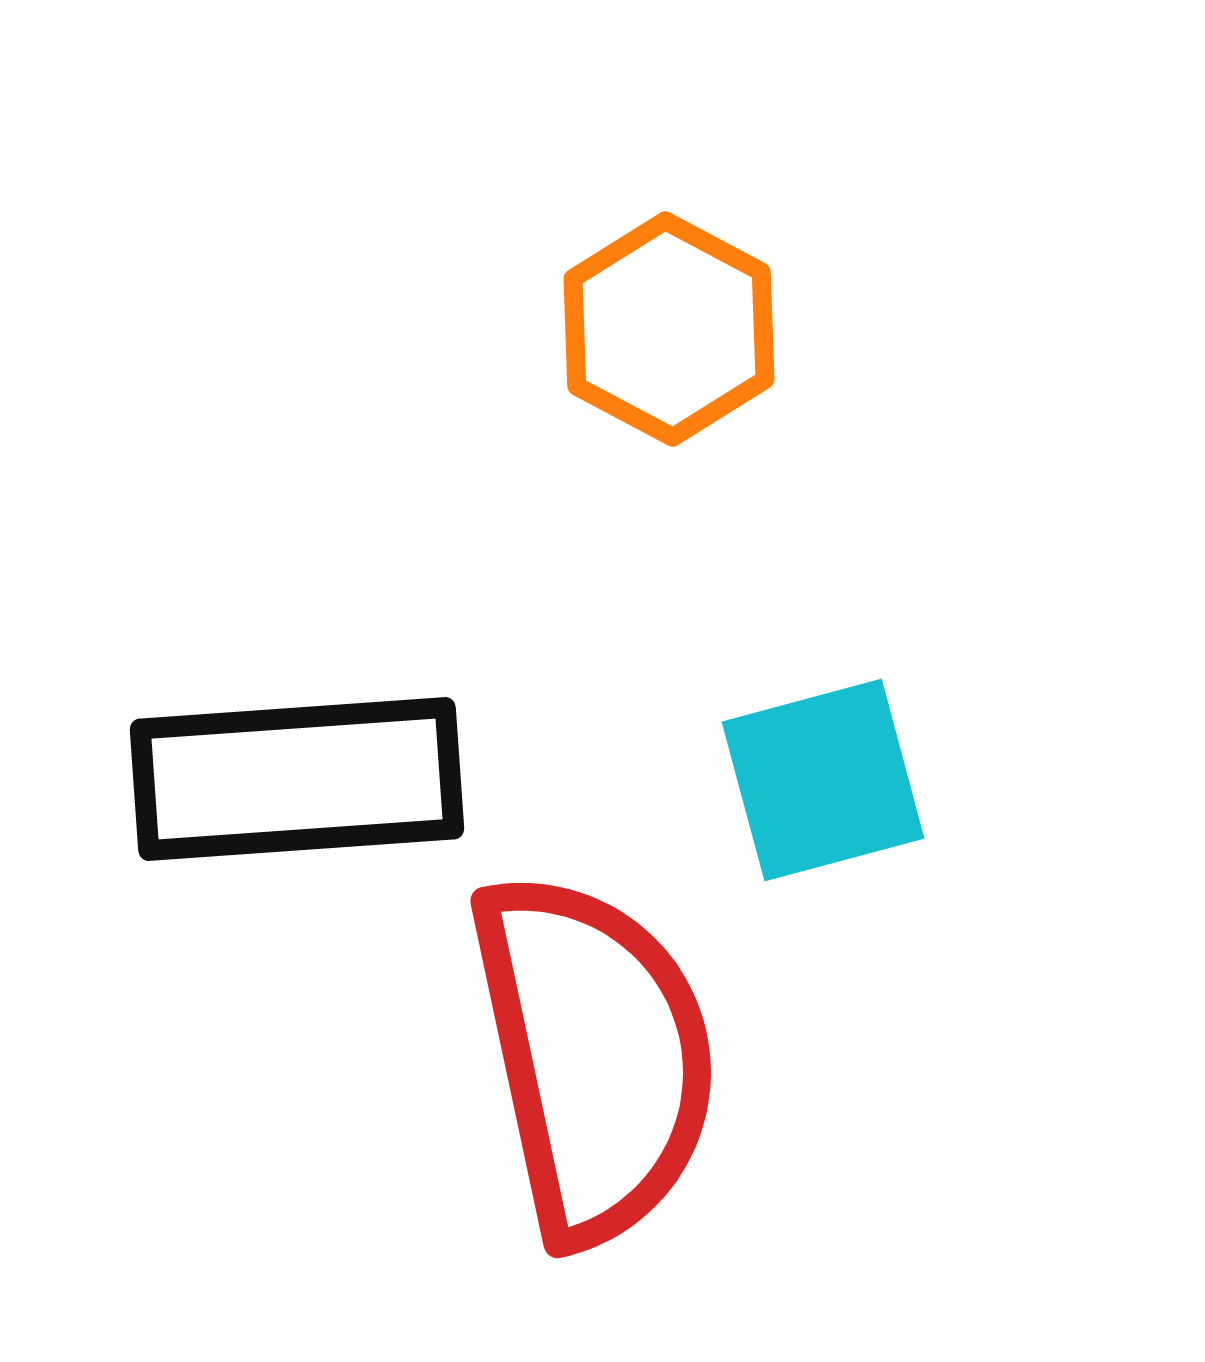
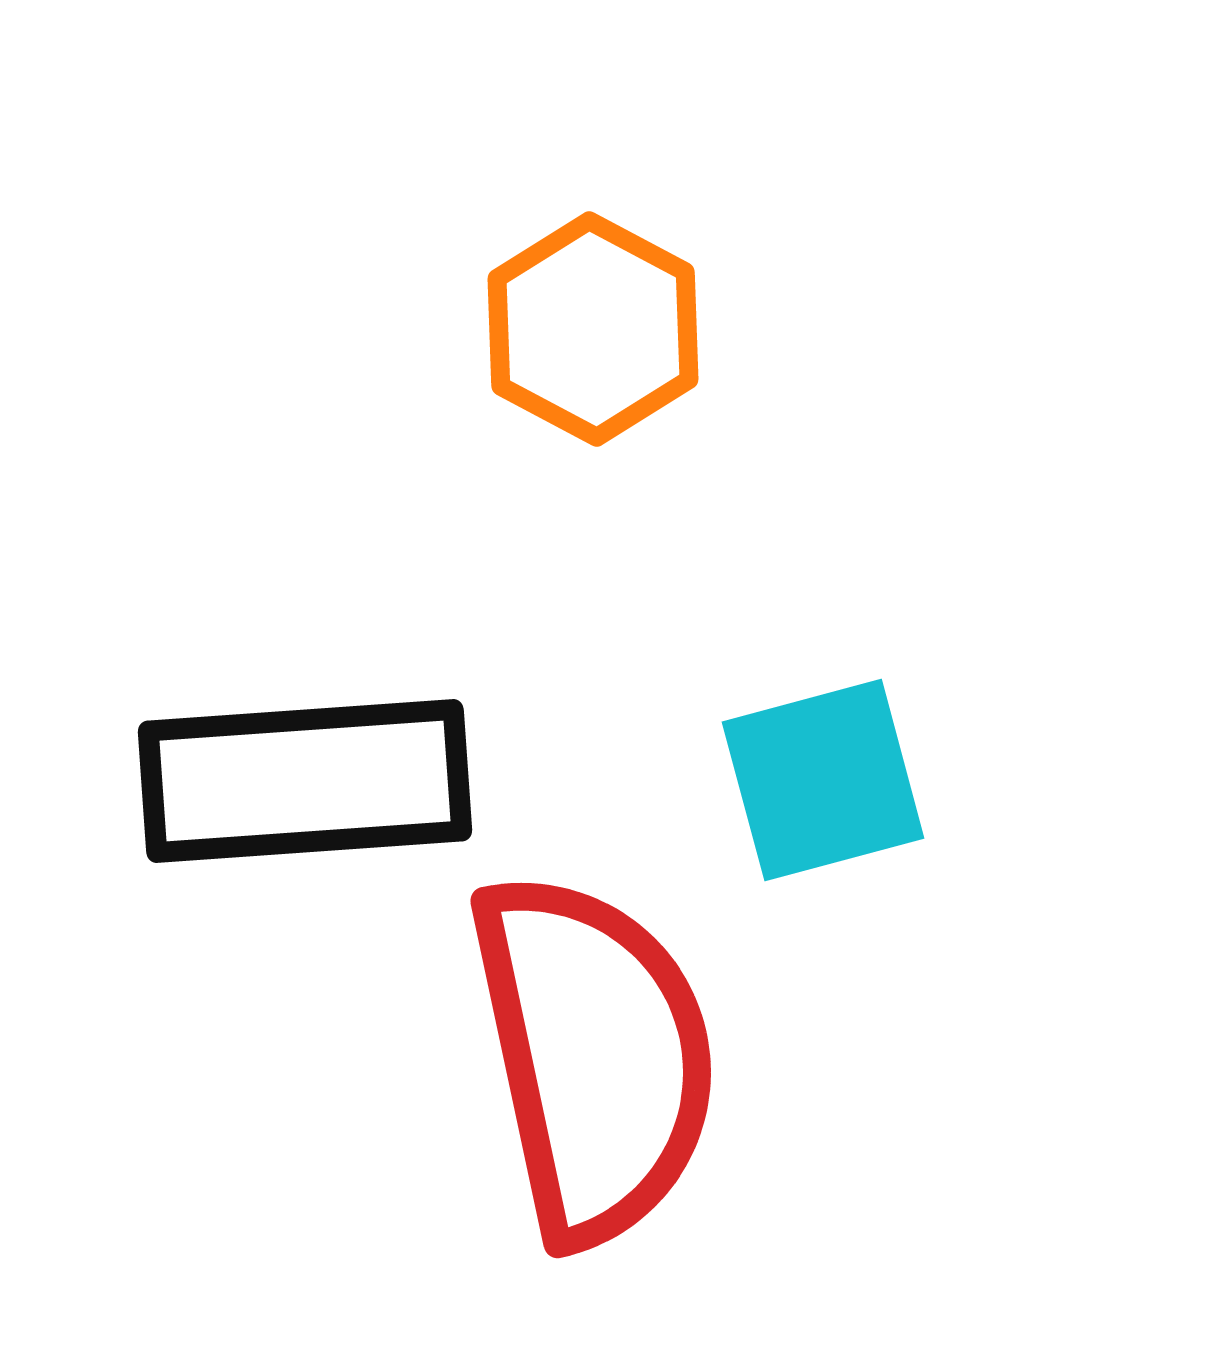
orange hexagon: moved 76 px left
black rectangle: moved 8 px right, 2 px down
